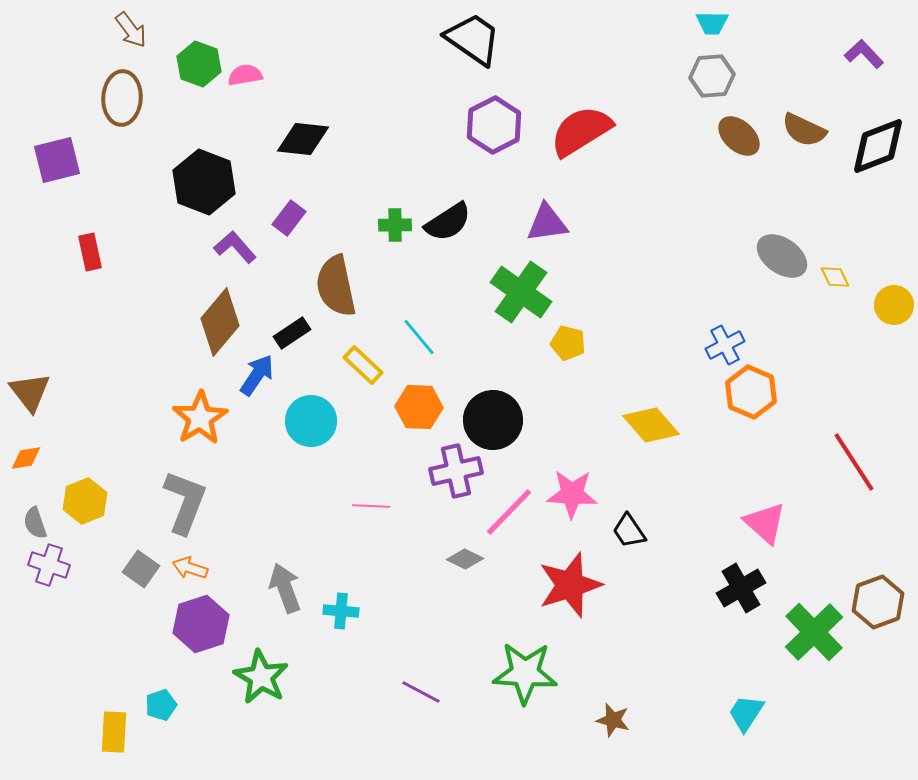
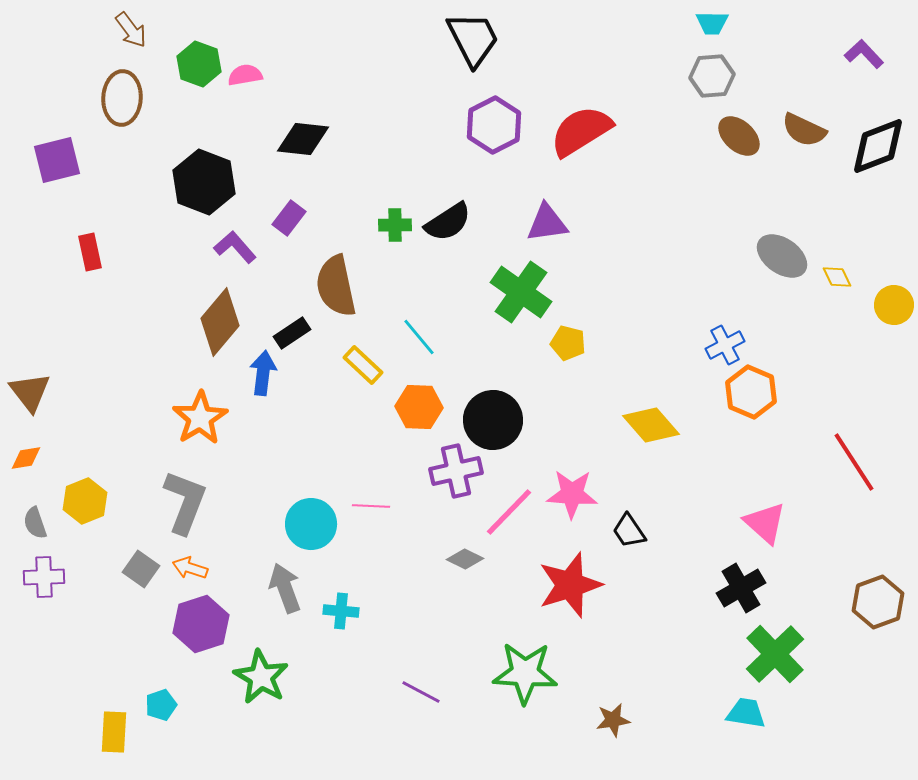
black trapezoid at (473, 39): rotated 28 degrees clockwise
yellow diamond at (835, 277): moved 2 px right
blue arrow at (257, 375): moved 6 px right, 2 px up; rotated 27 degrees counterclockwise
cyan circle at (311, 421): moved 103 px down
purple cross at (49, 565): moved 5 px left, 12 px down; rotated 21 degrees counterclockwise
green cross at (814, 632): moved 39 px left, 22 px down
cyan trapezoid at (746, 713): rotated 66 degrees clockwise
brown star at (613, 720): rotated 24 degrees counterclockwise
